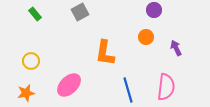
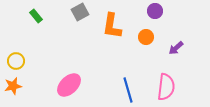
purple circle: moved 1 px right, 1 px down
green rectangle: moved 1 px right, 2 px down
purple arrow: rotated 105 degrees counterclockwise
orange L-shape: moved 7 px right, 27 px up
yellow circle: moved 15 px left
orange star: moved 13 px left, 7 px up
